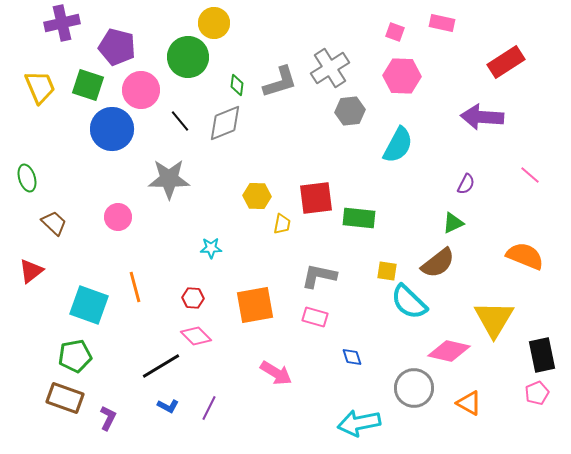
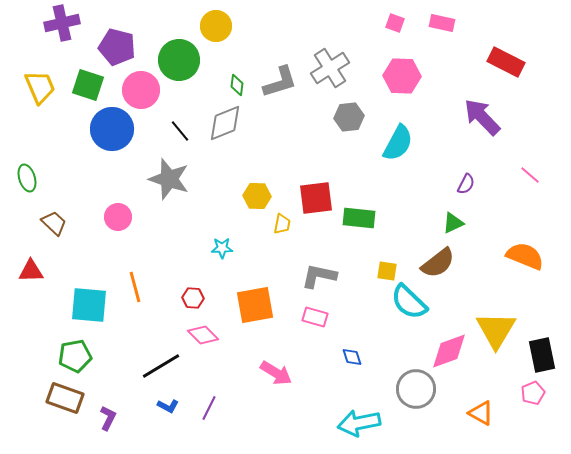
yellow circle at (214, 23): moved 2 px right, 3 px down
pink square at (395, 32): moved 9 px up
green circle at (188, 57): moved 9 px left, 3 px down
red rectangle at (506, 62): rotated 60 degrees clockwise
gray hexagon at (350, 111): moved 1 px left, 6 px down
purple arrow at (482, 117): rotated 42 degrees clockwise
black line at (180, 121): moved 10 px down
cyan semicircle at (398, 145): moved 2 px up
gray star at (169, 179): rotated 18 degrees clockwise
cyan star at (211, 248): moved 11 px right
red triangle at (31, 271): rotated 36 degrees clockwise
cyan square at (89, 305): rotated 15 degrees counterclockwise
yellow triangle at (494, 319): moved 2 px right, 11 px down
pink diamond at (196, 336): moved 7 px right, 1 px up
pink diamond at (449, 351): rotated 33 degrees counterclockwise
gray circle at (414, 388): moved 2 px right, 1 px down
pink pentagon at (537, 393): moved 4 px left
orange triangle at (469, 403): moved 12 px right, 10 px down
